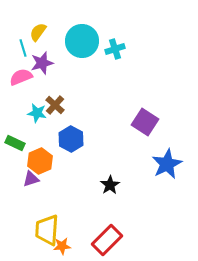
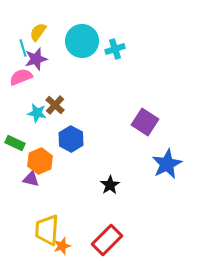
purple star: moved 6 px left, 4 px up
purple triangle: rotated 30 degrees clockwise
orange star: rotated 12 degrees counterclockwise
